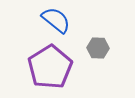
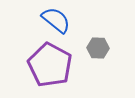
purple pentagon: moved 2 px up; rotated 12 degrees counterclockwise
